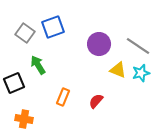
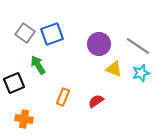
blue square: moved 1 px left, 7 px down
yellow triangle: moved 4 px left, 1 px up
red semicircle: rotated 14 degrees clockwise
